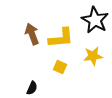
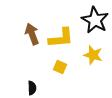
yellow star: moved 1 px up; rotated 24 degrees clockwise
black semicircle: rotated 24 degrees counterclockwise
